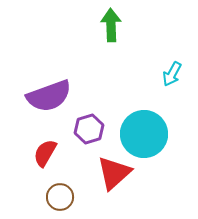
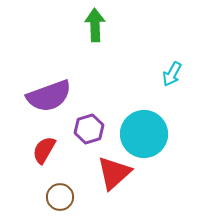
green arrow: moved 16 px left
red semicircle: moved 1 px left, 3 px up
